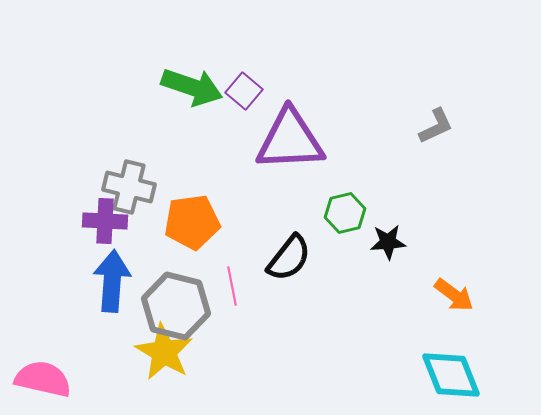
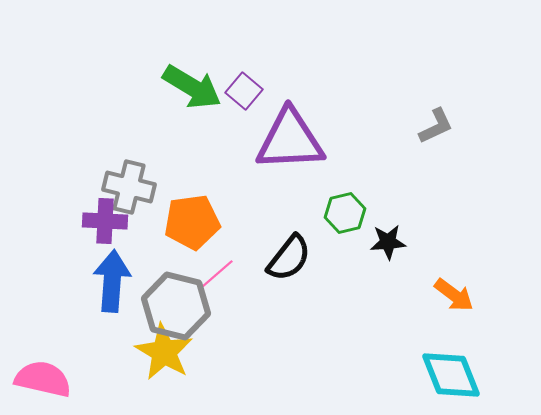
green arrow: rotated 12 degrees clockwise
pink line: moved 15 px left, 12 px up; rotated 60 degrees clockwise
